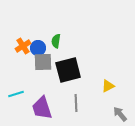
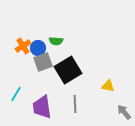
green semicircle: rotated 96 degrees counterclockwise
gray square: rotated 18 degrees counterclockwise
black square: rotated 16 degrees counterclockwise
yellow triangle: rotated 40 degrees clockwise
cyan line: rotated 42 degrees counterclockwise
gray line: moved 1 px left, 1 px down
purple trapezoid: moved 1 px up; rotated 10 degrees clockwise
gray arrow: moved 4 px right, 2 px up
